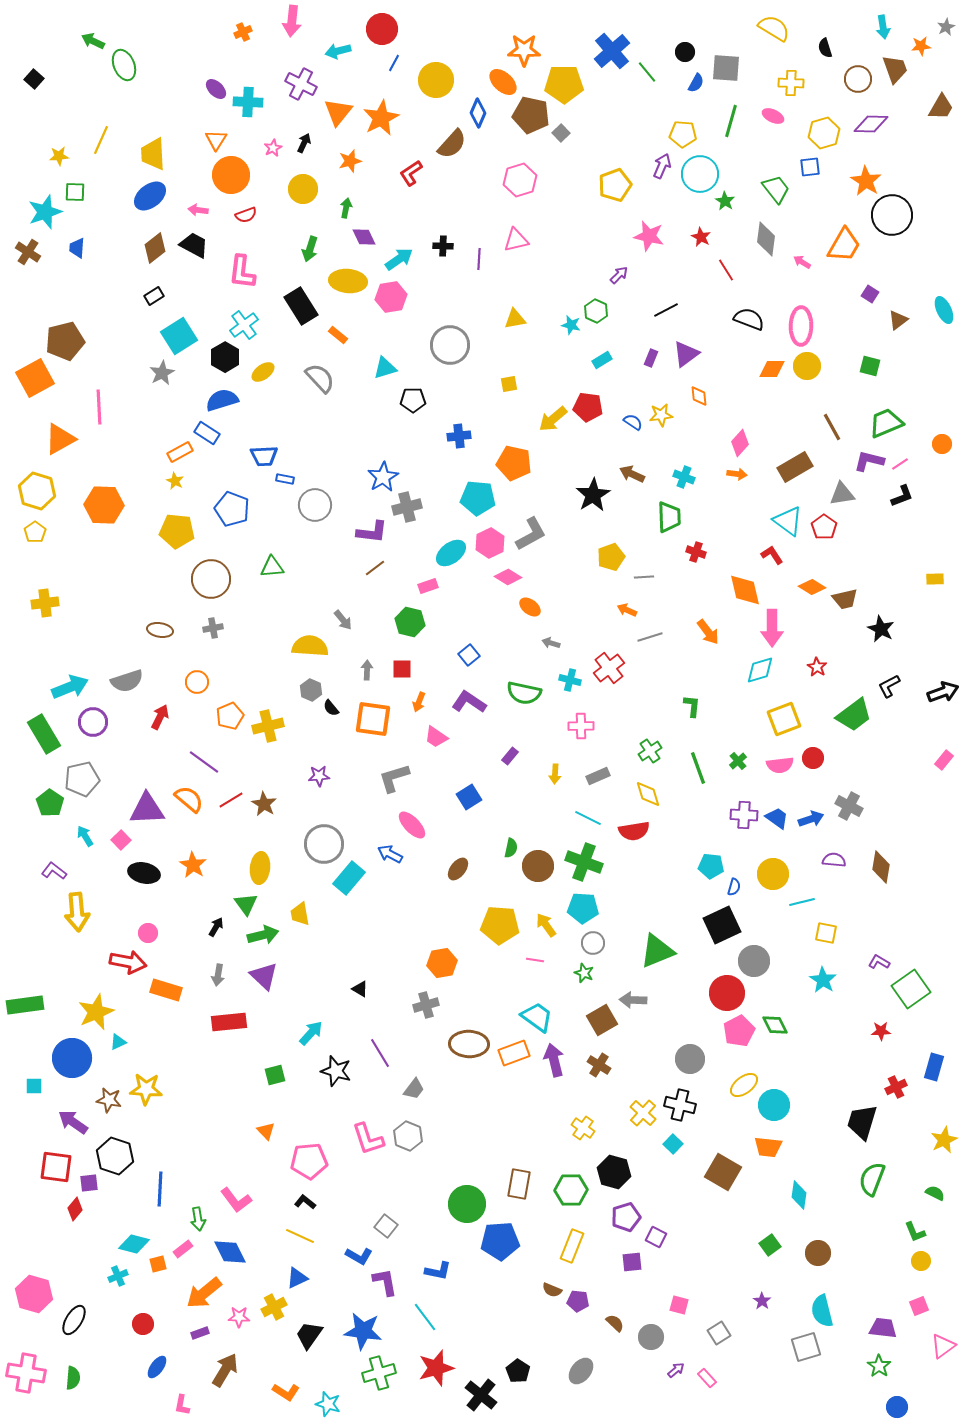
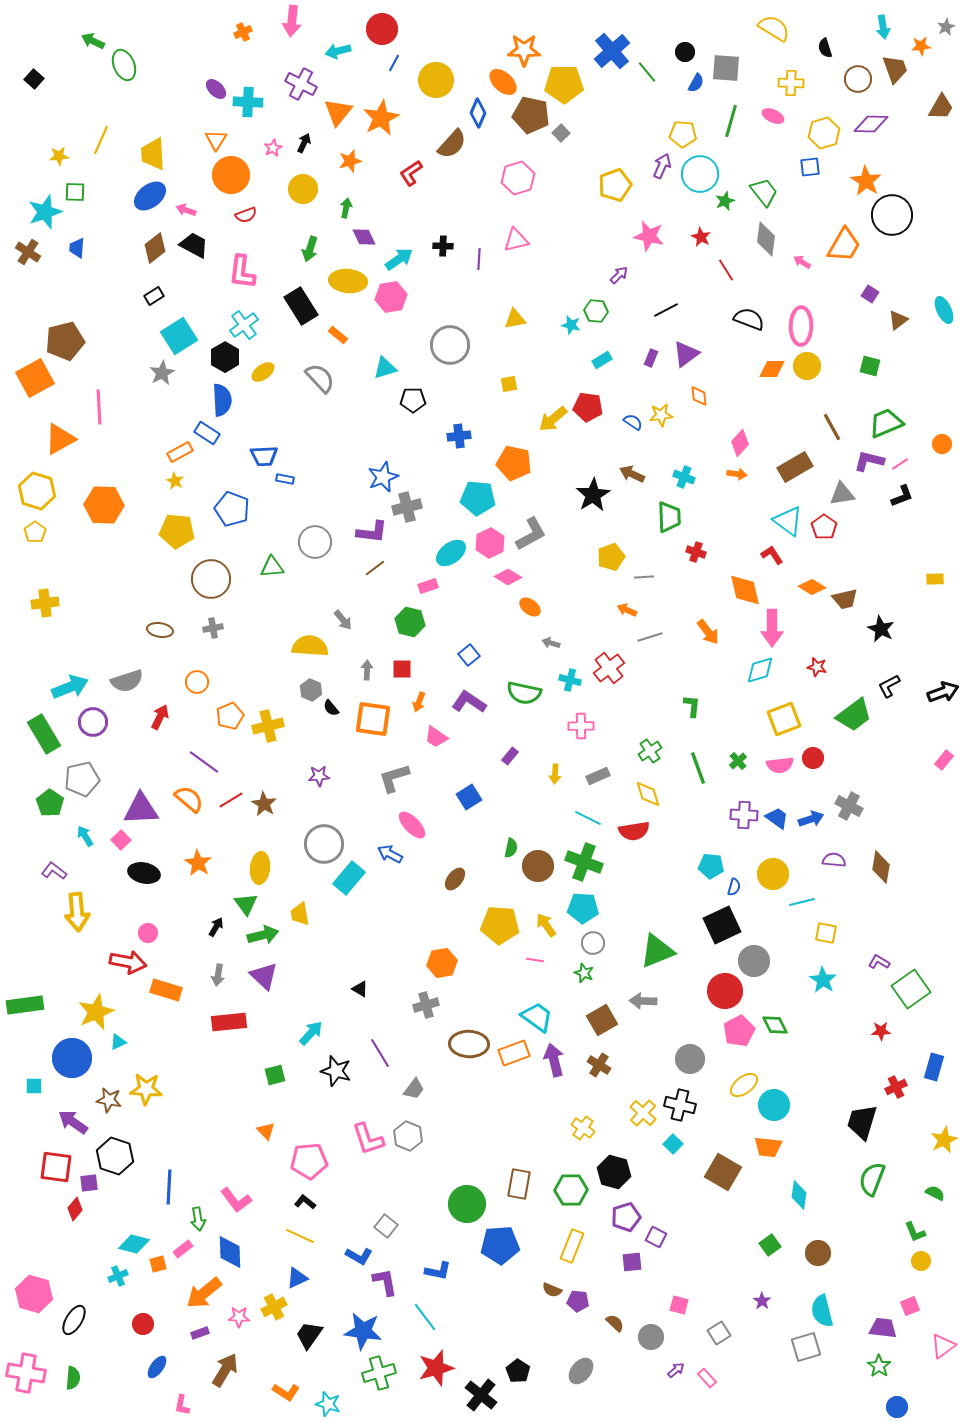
pink hexagon at (520, 180): moved 2 px left, 2 px up
green trapezoid at (776, 189): moved 12 px left, 3 px down
green star at (725, 201): rotated 18 degrees clockwise
pink arrow at (198, 210): moved 12 px left; rotated 12 degrees clockwise
green hexagon at (596, 311): rotated 20 degrees counterclockwise
blue semicircle at (222, 400): rotated 104 degrees clockwise
blue star at (383, 477): rotated 8 degrees clockwise
gray circle at (315, 505): moved 37 px down
red star at (817, 667): rotated 18 degrees counterclockwise
purple triangle at (147, 809): moved 6 px left
orange star at (193, 865): moved 5 px right, 2 px up
brown ellipse at (458, 869): moved 3 px left, 10 px down
red circle at (727, 993): moved 2 px left, 2 px up
gray arrow at (633, 1000): moved 10 px right, 1 px down
blue line at (160, 1189): moved 9 px right, 2 px up
blue pentagon at (500, 1241): moved 4 px down
blue diamond at (230, 1252): rotated 24 degrees clockwise
pink square at (919, 1306): moved 9 px left
